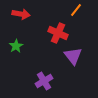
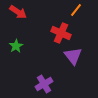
red arrow: moved 3 px left, 2 px up; rotated 24 degrees clockwise
red cross: moved 3 px right
purple cross: moved 3 px down
